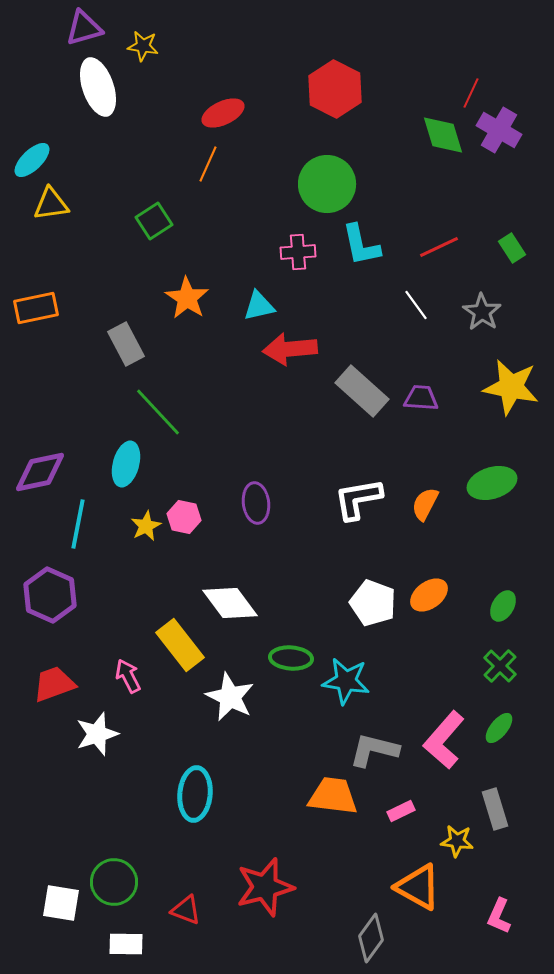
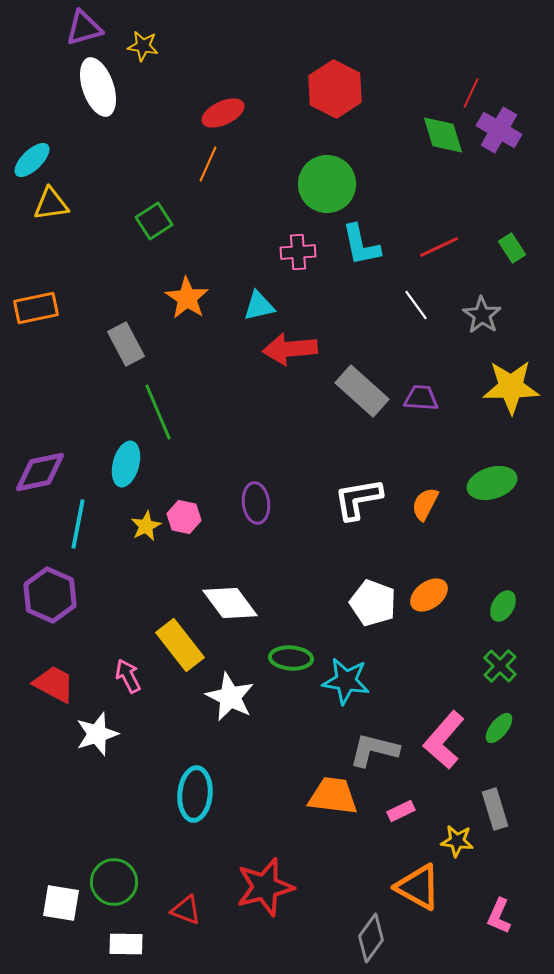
gray star at (482, 312): moved 3 px down
yellow star at (511, 387): rotated 12 degrees counterclockwise
green line at (158, 412): rotated 20 degrees clockwise
red trapezoid at (54, 684): rotated 48 degrees clockwise
